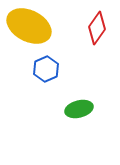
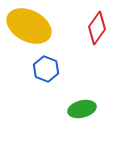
blue hexagon: rotated 15 degrees counterclockwise
green ellipse: moved 3 px right
